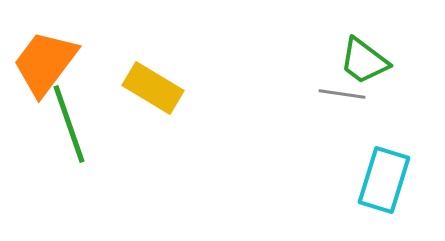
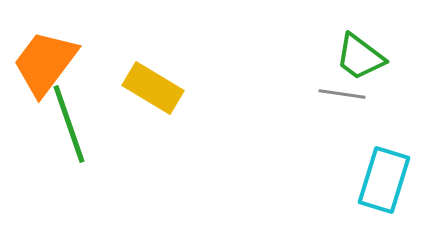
green trapezoid: moved 4 px left, 4 px up
